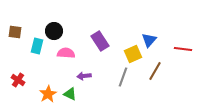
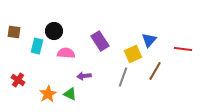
brown square: moved 1 px left
